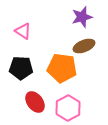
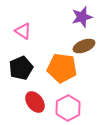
black pentagon: rotated 25 degrees counterclockwise
